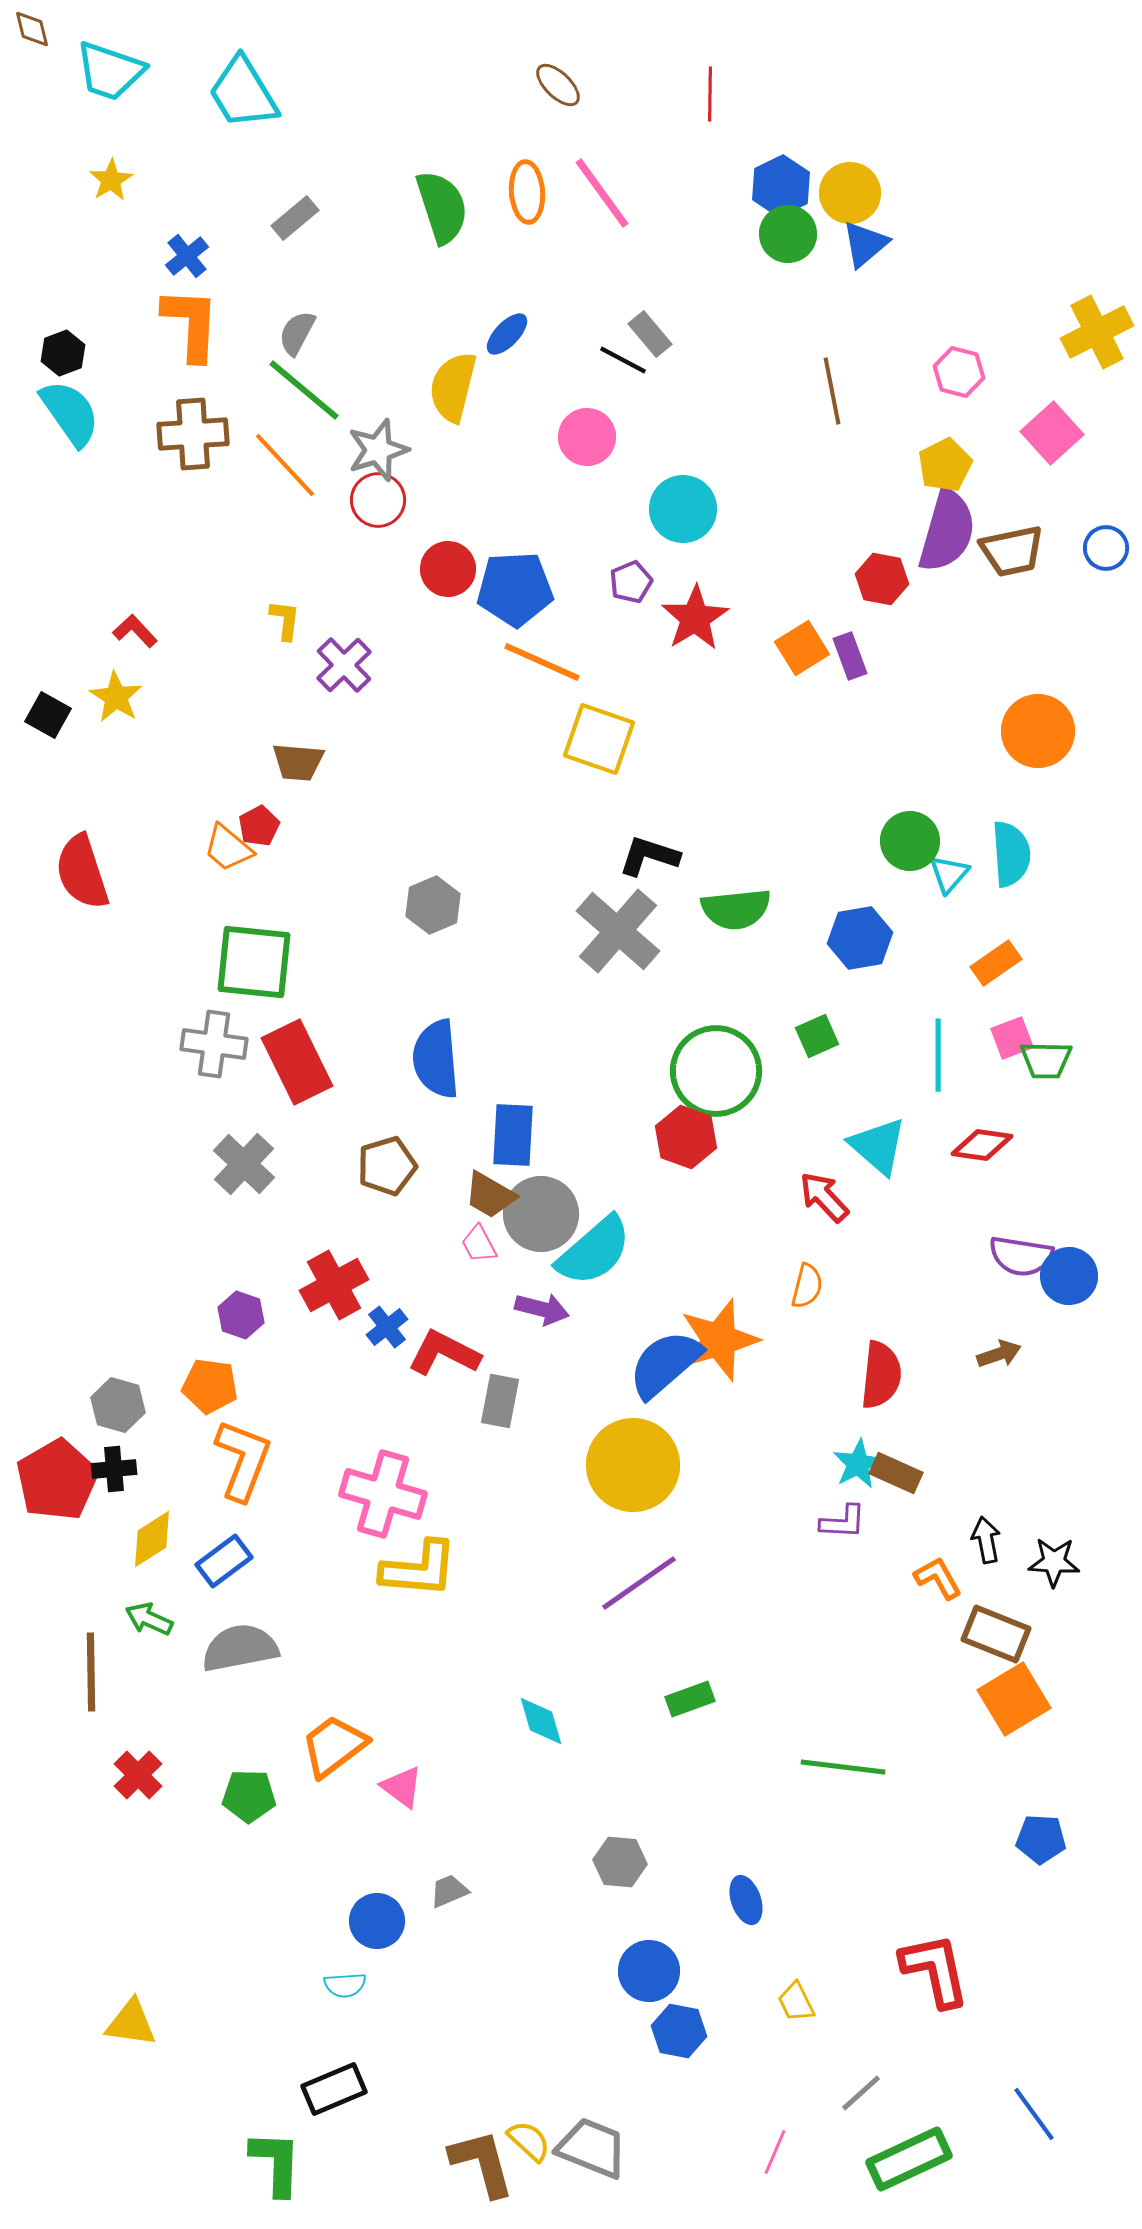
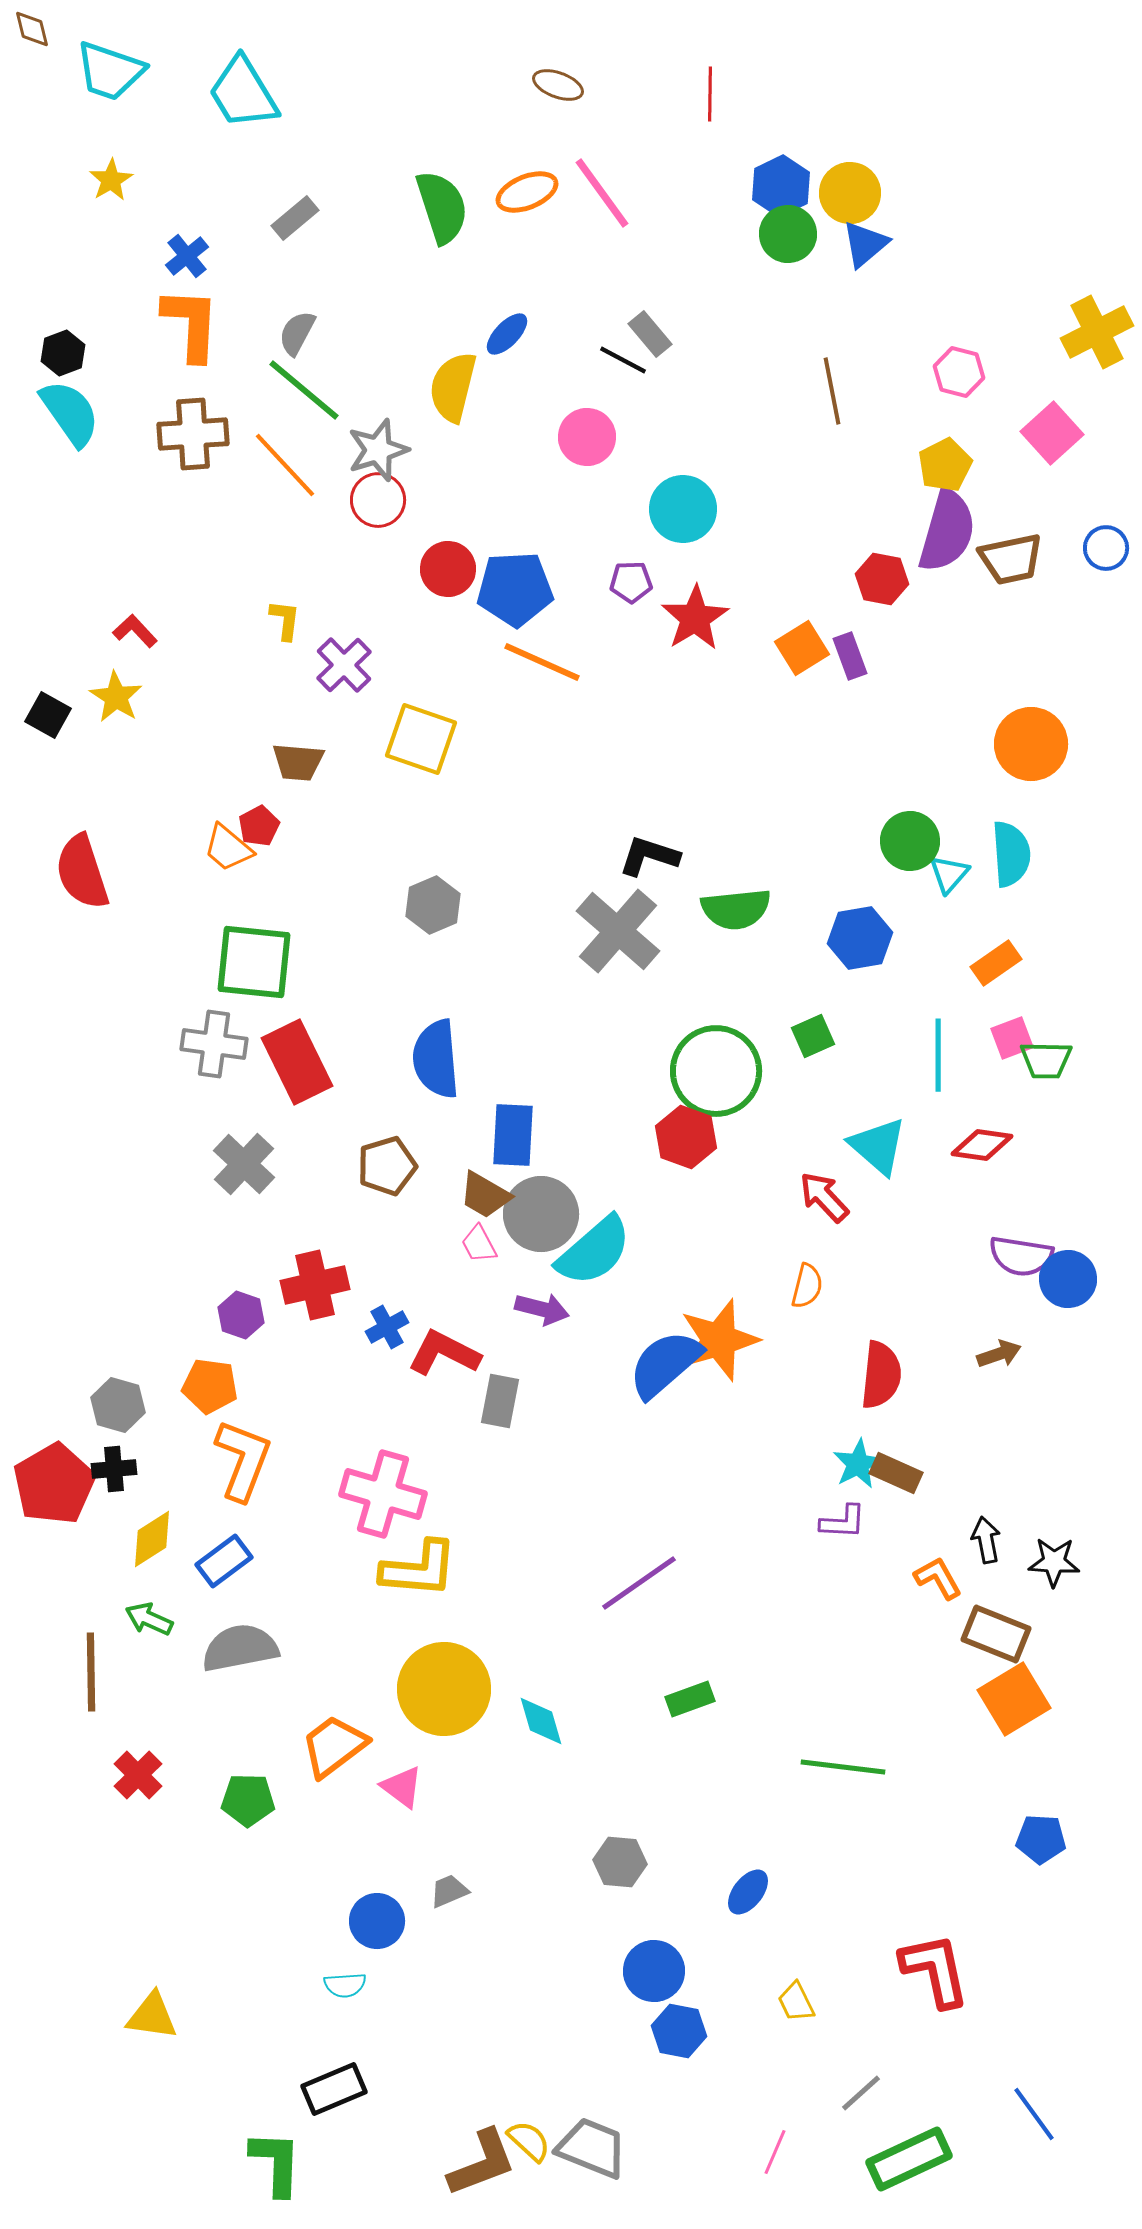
brown ellipse at (558, 85): rotated 24 degrees counterclockwise
orange ellipse at (527, 192): rotated 72 degrees clockwise
brown trapezoid at (1012, 551): moved 1 px left, 8 px down
purple pentagon at (631, 582): rotated 21 degrees clockwise
orange circle at (1038, 731): moved 7 px left, 13 px down
yellow square at (599, 739): moved 178 px left
green square at (817, 1036): moved 4 px left
brown trapezoid at (490, 1195): moved 5 px left
blue circle at (1069, 1276): moved 1 px left, 3 px down
red cross at (334, 1285): moved 19 px left; rotated 16 degrees clockwise
blue cross at (387, 1327): rotated 9 degrees clockwise
yellow circle at (633, 1465): moved 189 px left, 224 px down
red pentagon at (57, 1480): moved 3 px left, 4 px down
green pentagon at (249, 1796): moved 1 px left, 4 px down
blue ellipse at (746, 1900): moved 2 px right, 8 px up; rotated 57 degrees clockwise
blue circle at (649, 1971): moved 5 px right
yellow triangle at (131, 2023): moved 21 px right, 7 px up
brown L-shape at (482, 2163): rotated 84 degrees clockwise
